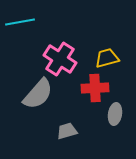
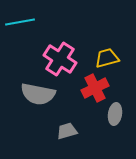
red cross: rotated 24 degrees counterclockwise
gray semicircle: rotated 60 degrees clockwise
